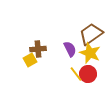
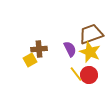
brown trapezoid: rotated 15 degrees clockwise
brown cross: moved 1 px right
yellow star: moved 1 px up
red circle: moved 1 px right, 1 px down
